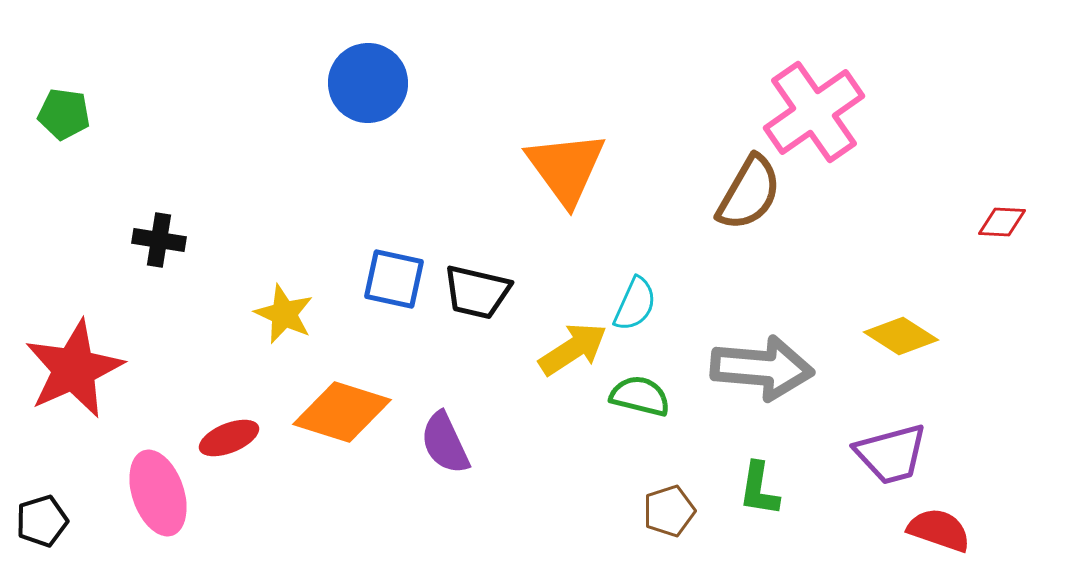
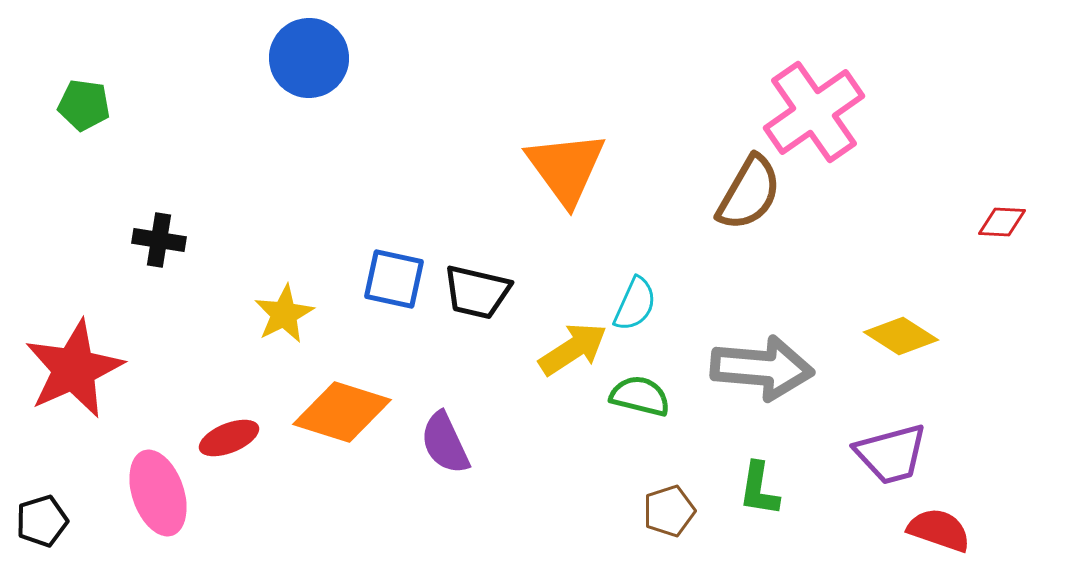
blue circle: moved 59 px left, 25 px up
green pentagon: moved 20 px right, 9 px up
yellow star: rotated 20 degrees clockwise
